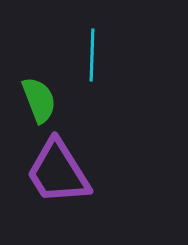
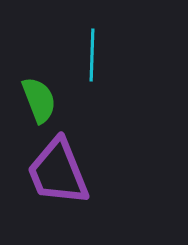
purple trapezoid: rotated 10 degrees clockwise
